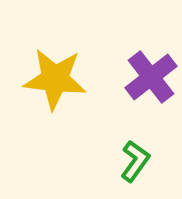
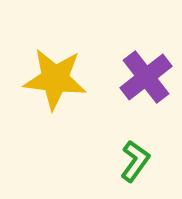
purple cross: moved 5 px left
